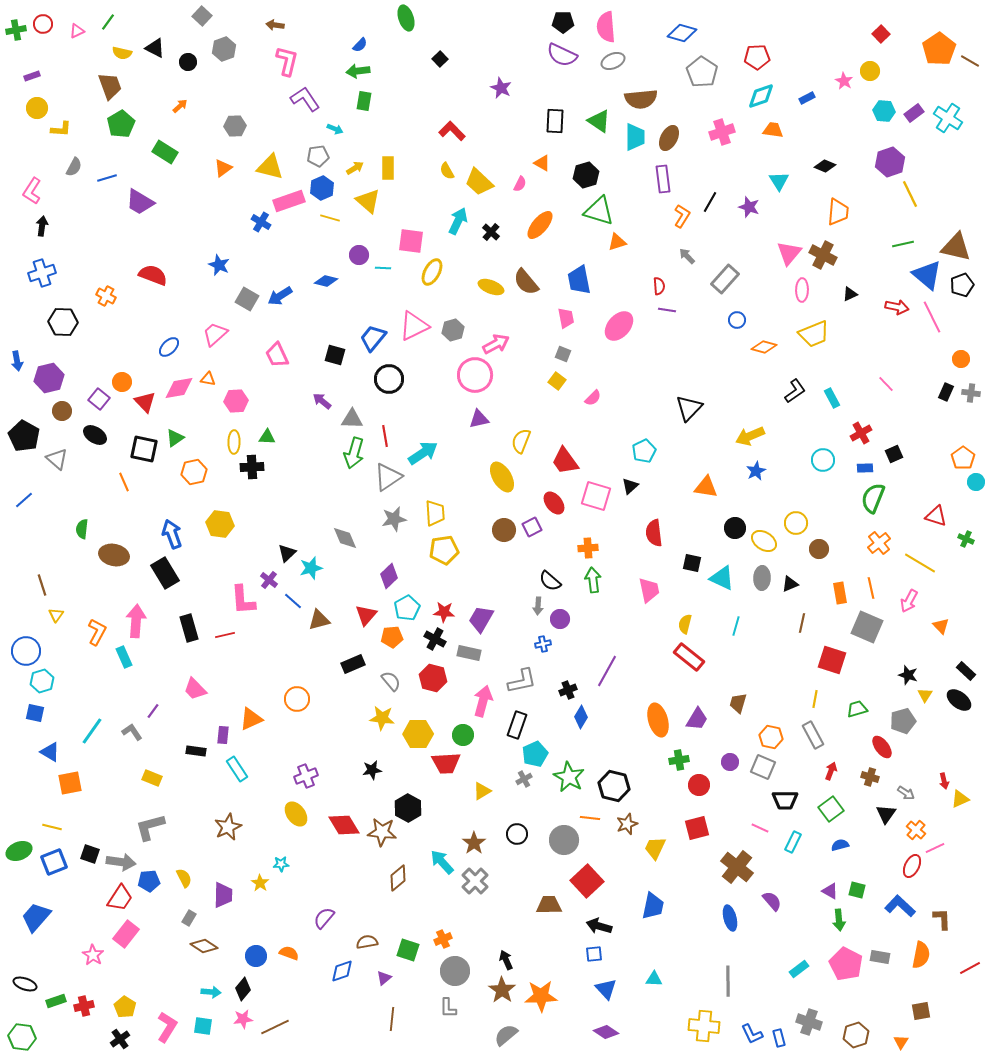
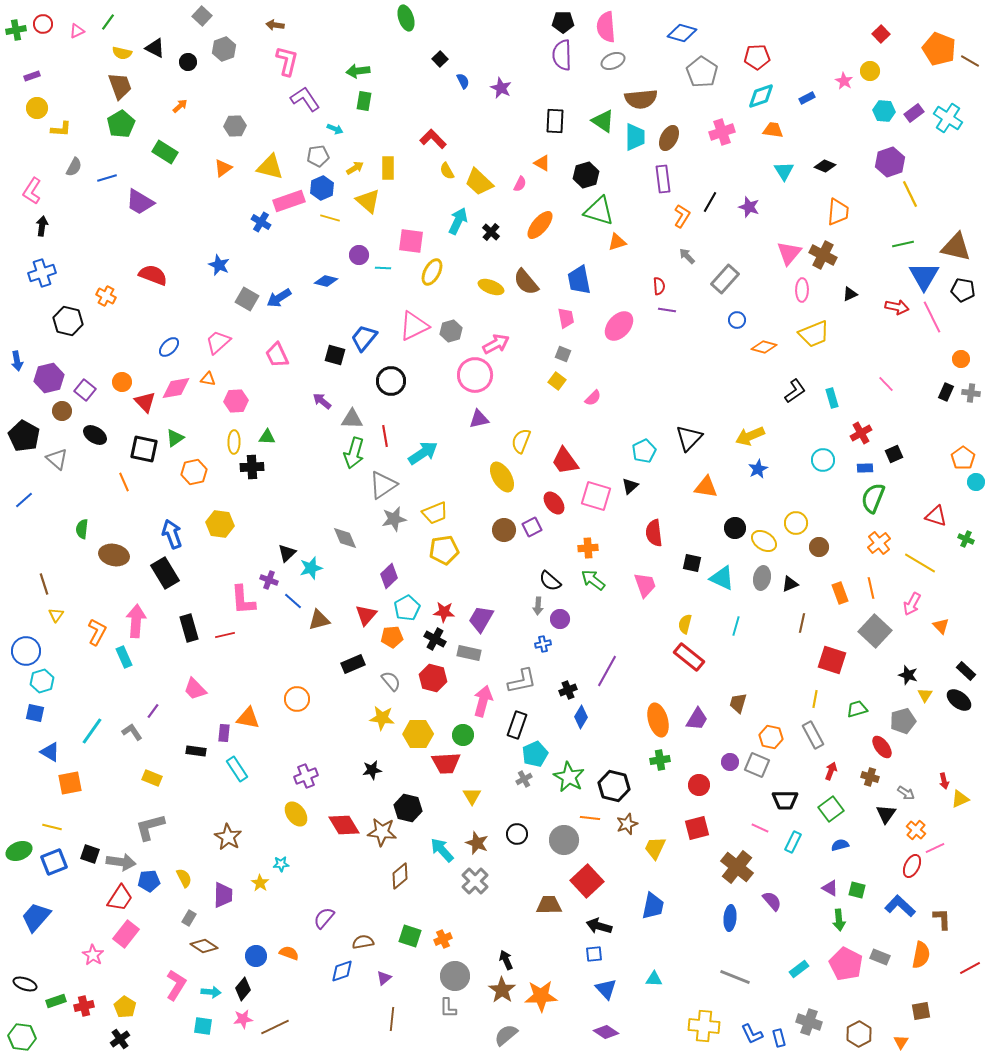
blue semicircle at (360, 45): moved 103 px right, 36 px down; rotated 70 degrees counterclockwise
orange pentagon at (939, 49): rotated 16 degrees counterclockwise
purple semicircle at (562, 55): rotated 64 degrees clockwise
brown trapezoid at (110, 86): moved 10 px right
green triangle at (599, 121): moved 4 px right
red L-shape at (452, 131): moved 19 px left, 8 px down
cyan triangle at (779, 181): moved 5 px right, 10 px up
blue triangle at (927, 275): moved 3 px left, 1 px down; rotated 20 degrees clockwise
black pentagon at (962, 285): moved 1 px right, 5 px down; rotated 30 degrees clockwise
blue arrow at (280, 296): moved 1 px left, 2 px down
black hexagon at (63, 322): moved 5 px right, 1 px up; rotated 12 degrees clockwise
gray hexagon at (453, 330): moved 2 px left, 1 px down
pink trapezoid at (215, 334): moved 3 px right, 8 px down
blue trapezoid at (373, 338): moved 9 px left
black circle at (389, 379): moved 2 px right, 2 px down
pink diamond at (179, 388): moved 3 px left
cyan rectangle at (832, 398): rotated 12 degrees clockwise
purple square at (99, 399): moved 14 px left, 9 px up
black triangle at (689, 408): moved 30 px down
blue star at (756, 471): moved 2 px right, 2 px up
gray triangle at (388, 477): moved 5 px left, 8 px down
yellow trapezoid at (435, 513): rotated 72 degrees clockwise
brown circle at (819, 549): moved 2 px up
gray ellipse at (762, 578): rotated 10 degrees clockwise
purple cross at (269, 580): rotated 18 degrees counterclockwise
green arrow at (593, 580): rotated 45 degrees counterclockwise
brown line at (42, 585): moved 2 px right, 1 px up
pink trapezoid at (649, 590): moved 4 px left, 5 px up; rotated 8 degrees counterclockwise
orange rectangle at (840, 593): rotated 10 degrees counterclockwise
pink arrow at (909, 601): moved 3 px right, 3 px down
gray square at (867, 627): moved 8 px right, 4 px down; rotated 20 degrees clockwise
orange triangle at (251, 719): moved 3 px left, 1 px up; rotated 35 degrees clockwise
purple rectangle at (223, 735): moved 1 px right, 2 px up
green cross at (679, 760): moved 19 px left
gray square at (763, 767): moved 6 px left, 2 px up
yellow triangle at (482, 791): moved 10 px left, 5 px down; rotated 30 degrees counterclockwise
black hexagon at (408, 808): rotated 16 degrees counterclockwise
brown star at (228, 827): moved 10 px down; rotated 16 degrees counterclockwise
brown star at (474, 843): moved 3 px right; rotated 15 degrees counterclockwise
cyan arrow at (442, 862): moved 12 px up
brown diamond at (398, 878): moved 2 px right, 2 px up
purple triangle at (830, 891): moved 3 px up
blue ellipse at (730, 918): rotated 20 degrees clockwise
brown semicircle at (367, 942): moved 4 px left
green square at (408, 950): moved 2 px right, 14 px up
gray rectangle at (880, 957): rotated 12 degrees clockwise
gray circle at (455, 971): moved 5 px down
gray line at (728, 981): moved 7 px right, 4 px up; rotated 68 degrees counterclockwise
pink L-shape at (167, 1027): moved 9 px right, 42 px up
brown hexagon at (856, 1035): moved 3 px right, 1 px up; rotated 10 degrees counterclockwise
